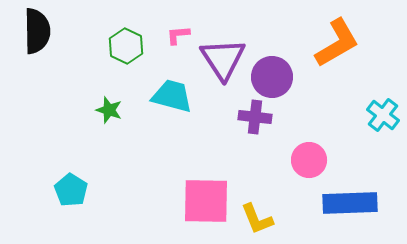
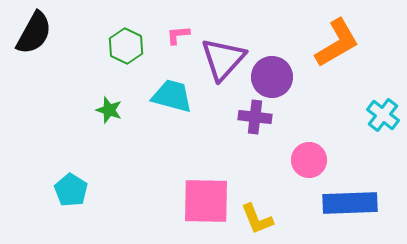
black semicircle: moved 3 px left, 2 px down; rotated 30 degrees clockwise
purple triangle: rotated 15 degrees clockwise
